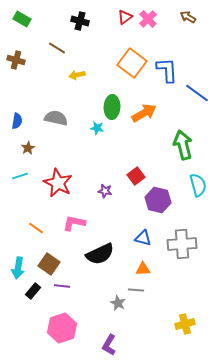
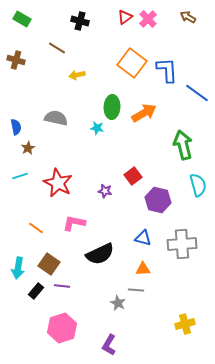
blue semicircle: moved 1 px left, 6 px down; rotated 21 degrees counterclockwise
red square: moved 3 px left
black rectangle: moved 3 px right
